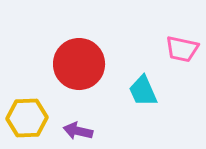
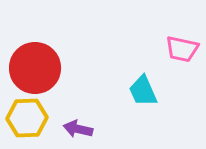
red circle: moved 44 px left, 4 px down
purple arrow: moved 2 px up
